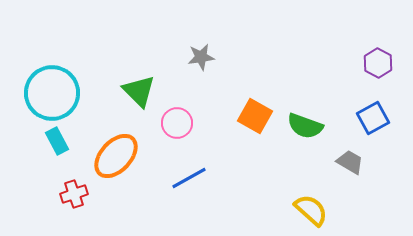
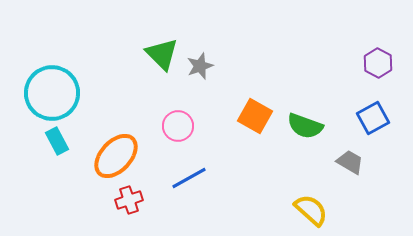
gray star: moved 1 px left, 9 px down; rotated 12 degrees counterclockwise
green triangle: moved 23 px right, 37 px up
pink circle: moved 1 px right, 3 px down
red cross: moved 55 px right, 6 px down
